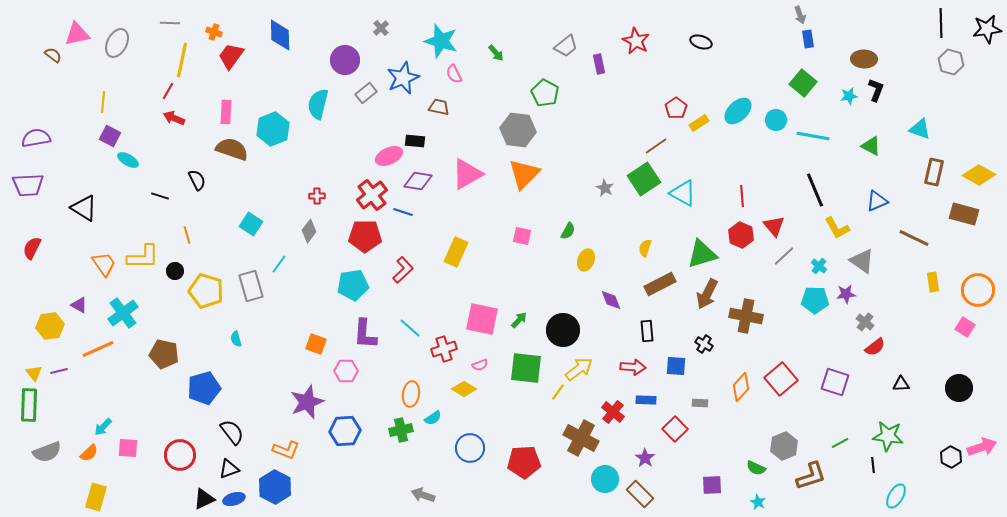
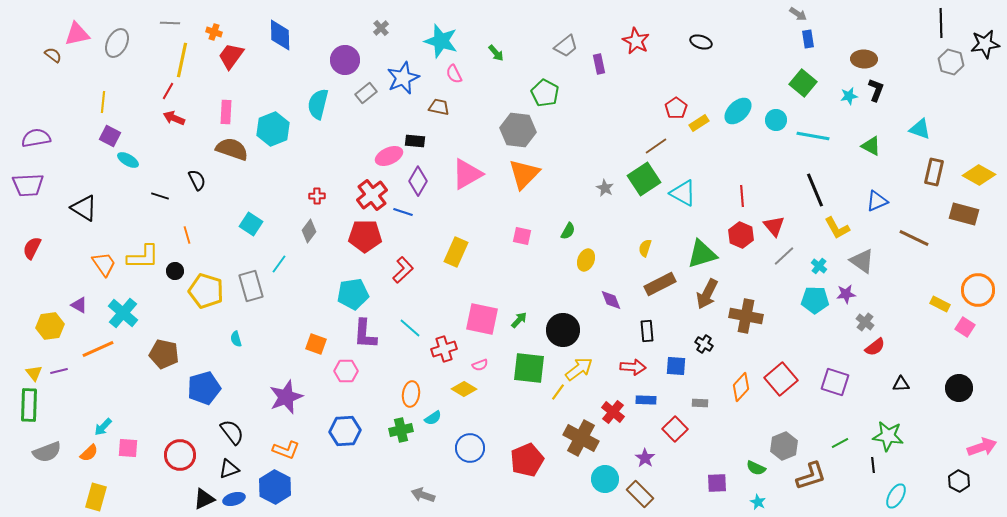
gray arrow at (800, 15): moved 2 px left, 1 px up; rotated 36 degrees counterclockwise
black star at (987, 29): moved 2 px left, 15 px down
purple diamond at (418, 181): rotated 68 degrees counterclockwise
yellow rectangle at (933, 282): moved 7 px right, 22 px down; rotated 54 degrees counterclockwise
cyan pentagon at (353, 285): moved 9 px down
cyan cross at (123, 313): rotated 12 degrees counterclockwise
green square at (526, 368): moved 3 px right
purple star at (307, 402): moved 21 px left, 5 px up
black hexagon at (951, 457): moved 8 px right, 24 px down
red pentagon at (524, 462): moved 3 px right, 2 px up; rotated 20 degrees counterclockwise
purple square at (712, 485): moved 5 px right, 2 px up
